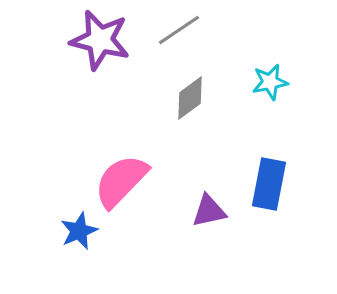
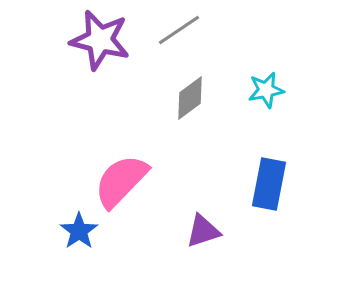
cyan star: moved 4 px left, 8 px down
purple triangle: moved 6 px left, 20 px down; rotated 6 degrees counterclockwise
blue star: rotated 12 degrees counterclockwise
